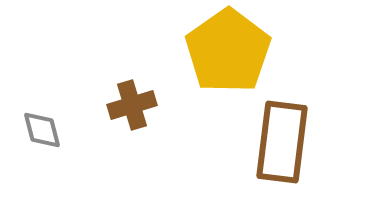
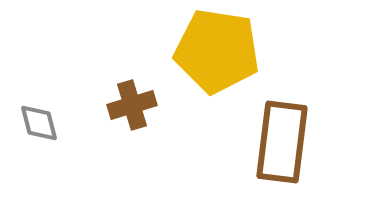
yellow pentagon: moved 11 px left; rotated 28 degrees counterclockwise
gray diamond: moved 3 px left, 7 px up
